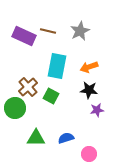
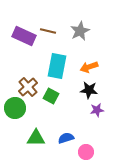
pink circle: moved 3 px left, 2 px up
